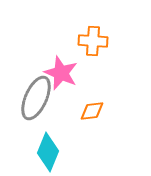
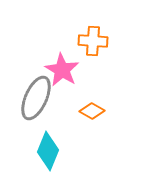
pink star: moved 1 px right, 3 px up; rotated 8 degrees clockwise
orange diamond: rotated 35 degrees clockwise
cyan diamond: moved 1 px up
